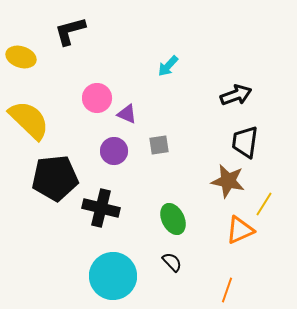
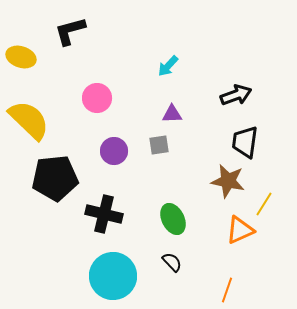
purple triangle: moved 45 px right; rotated 25 degrees counterclockwise
black cross: moved 3 px right, 6 px down
